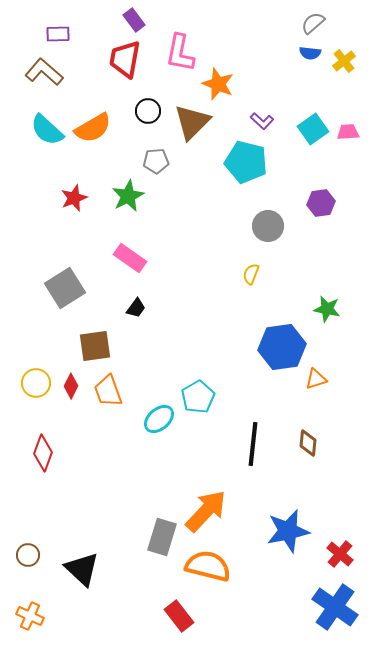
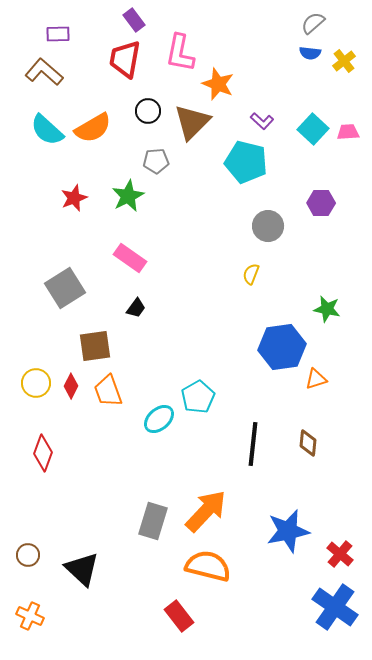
cyan square at (313, 129): rotated 12 degrees counterclockwise
purple hexagon at (321, 203): rotated 8 degrees clockwise
gray rectangle at (162, 537): moved 9 px left, 16 px up
